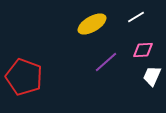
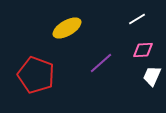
white line: moved 1 px right, 2 px down
yellow ellipse: moved 25 px left, 4 px down
purple line: moved 5 px left, 1 px down
red pentagon: moved 12 px right, 2 px up
